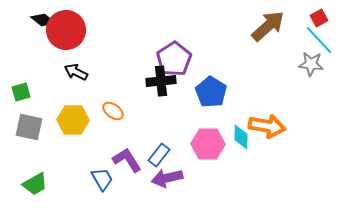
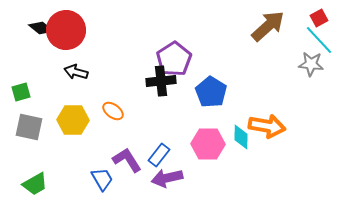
black diamond: moved 2 px left, 8 px down
black arrow: rotated 10 degrees counterclockwise
